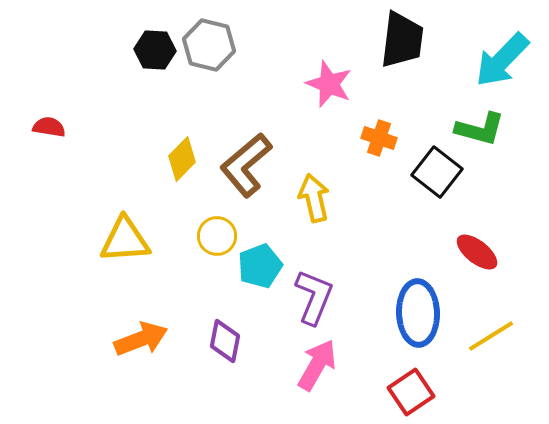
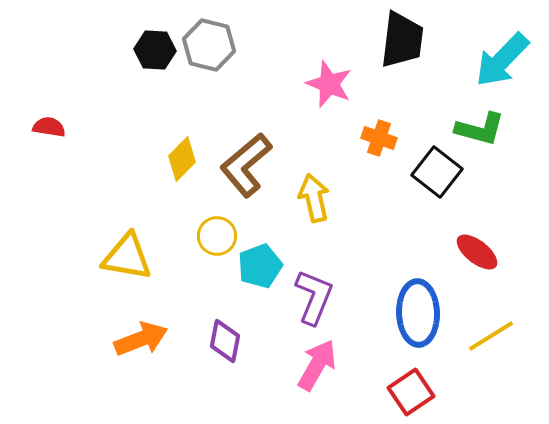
yellow triangle: moved 2 px right, 17 px down; rotated 14 degrees clockwise
